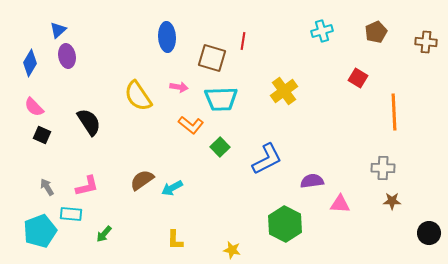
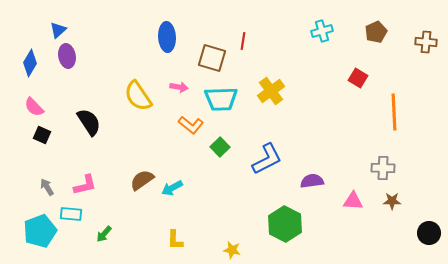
yellow cross: moved 13 px left
pink L-shape: moved 2 px left, 1 px up
pink triangle: moved 13 px right, 3 px up
